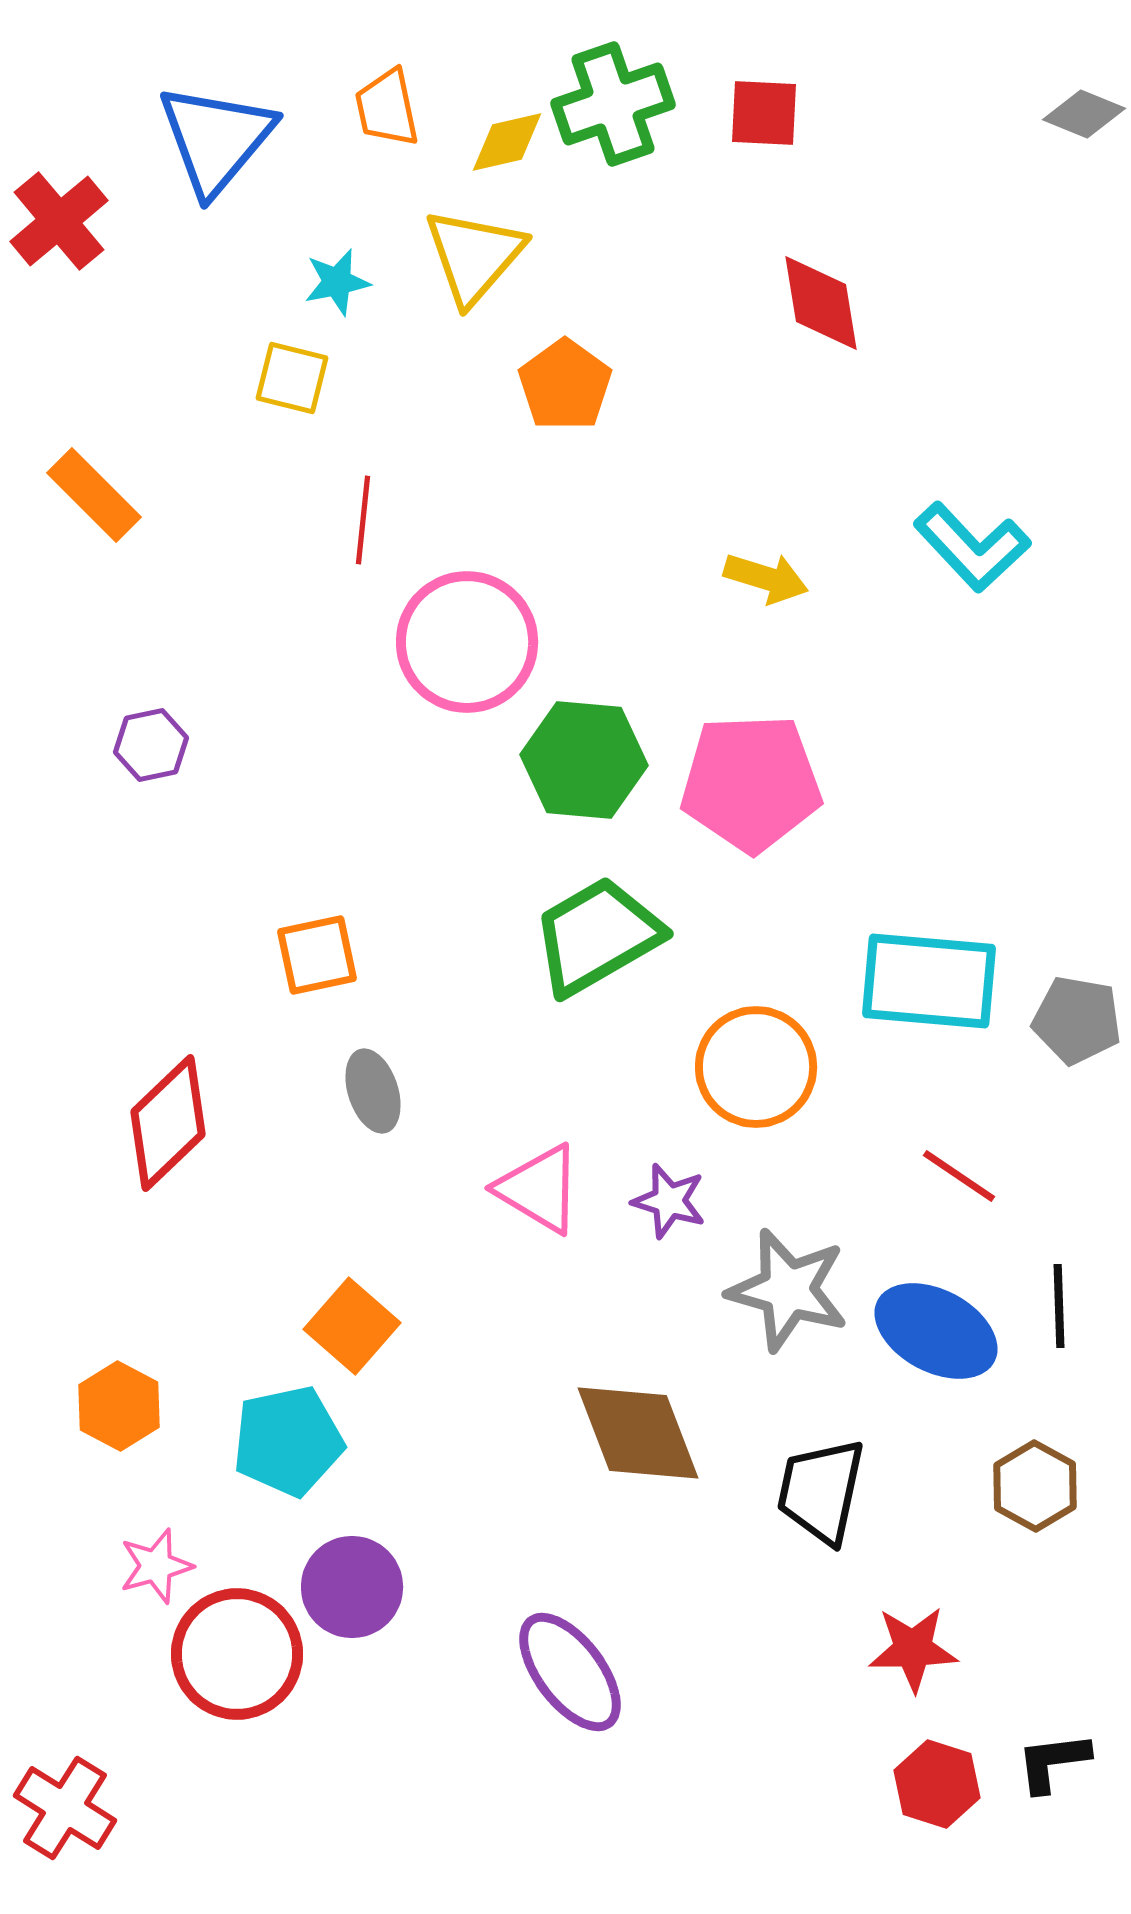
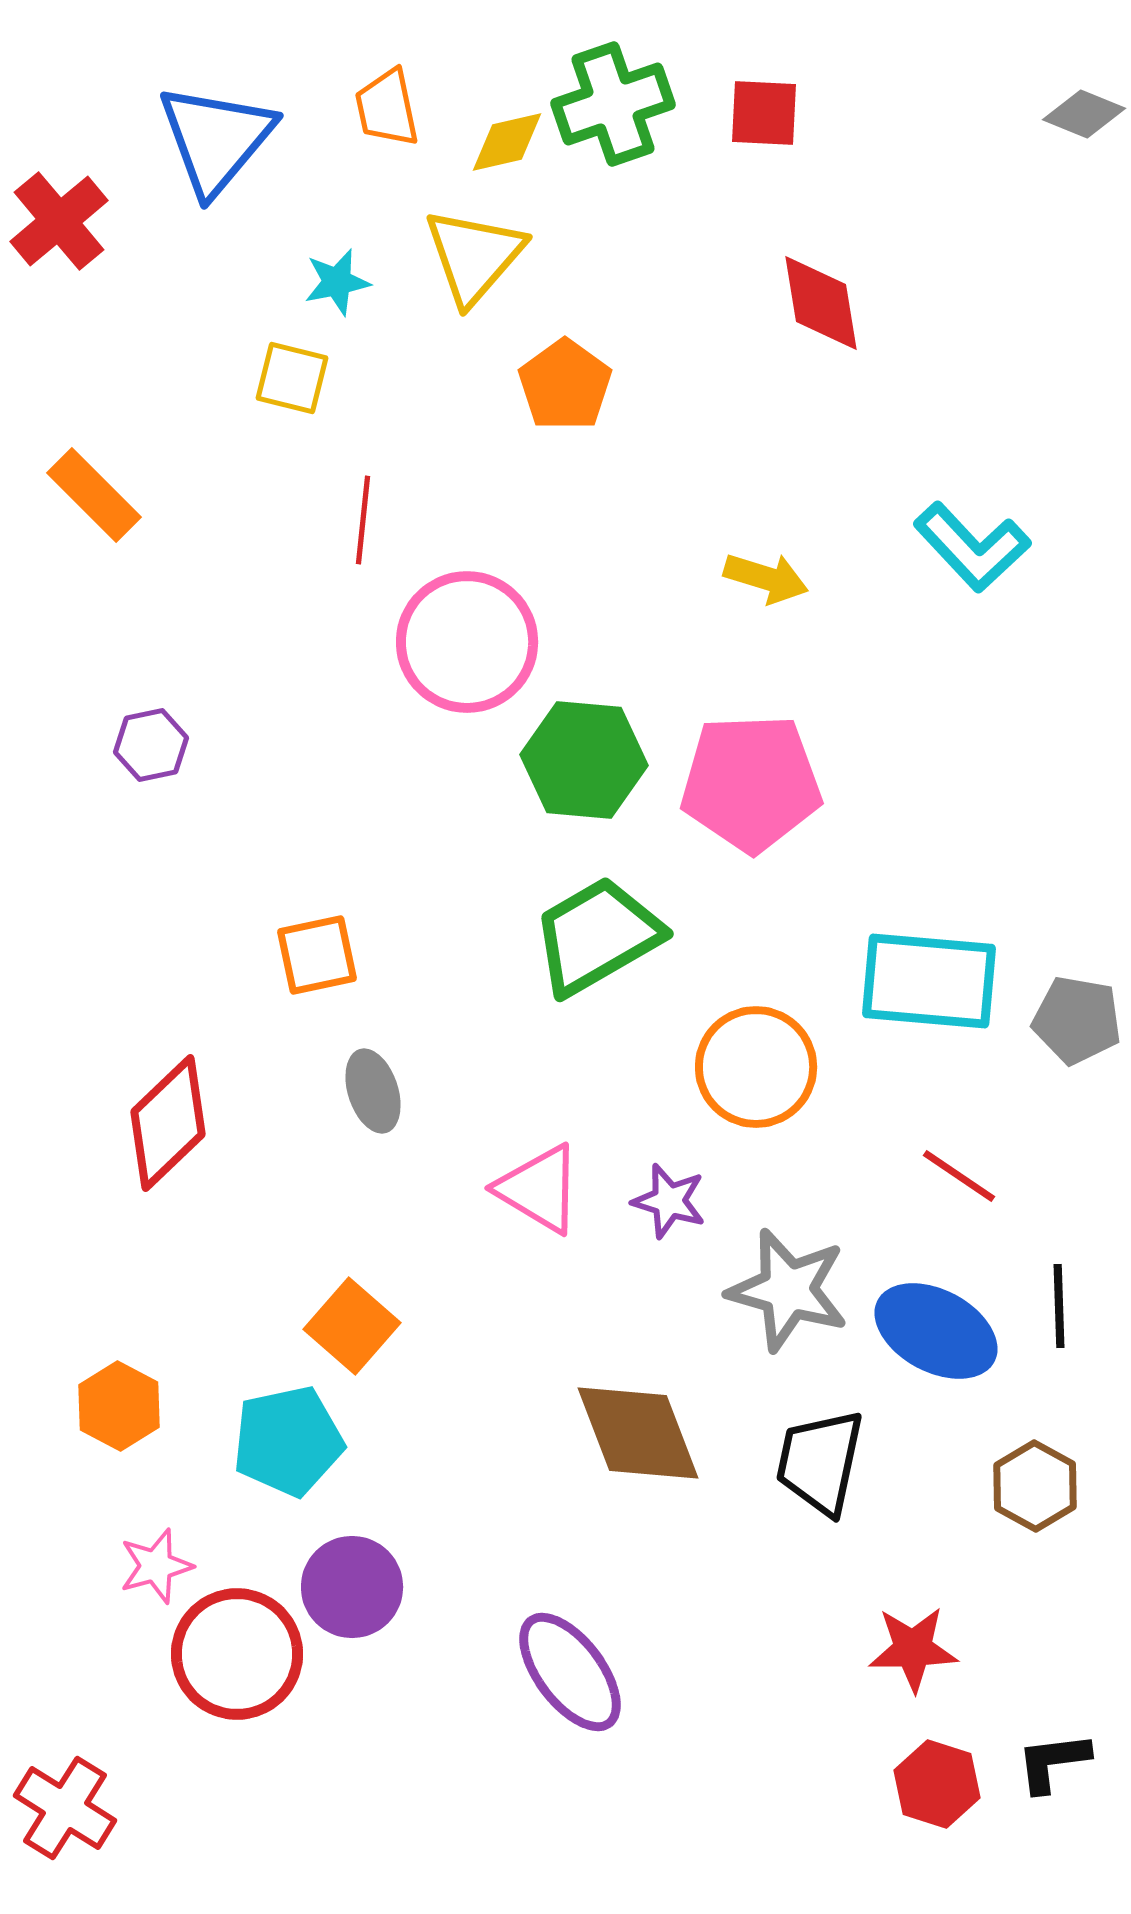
black trapezoid at (821, 1491): moved 1 px left, 29 px up
